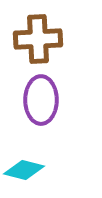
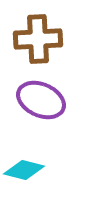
purple ellipse: rotated 66 degrees counterclockwise
